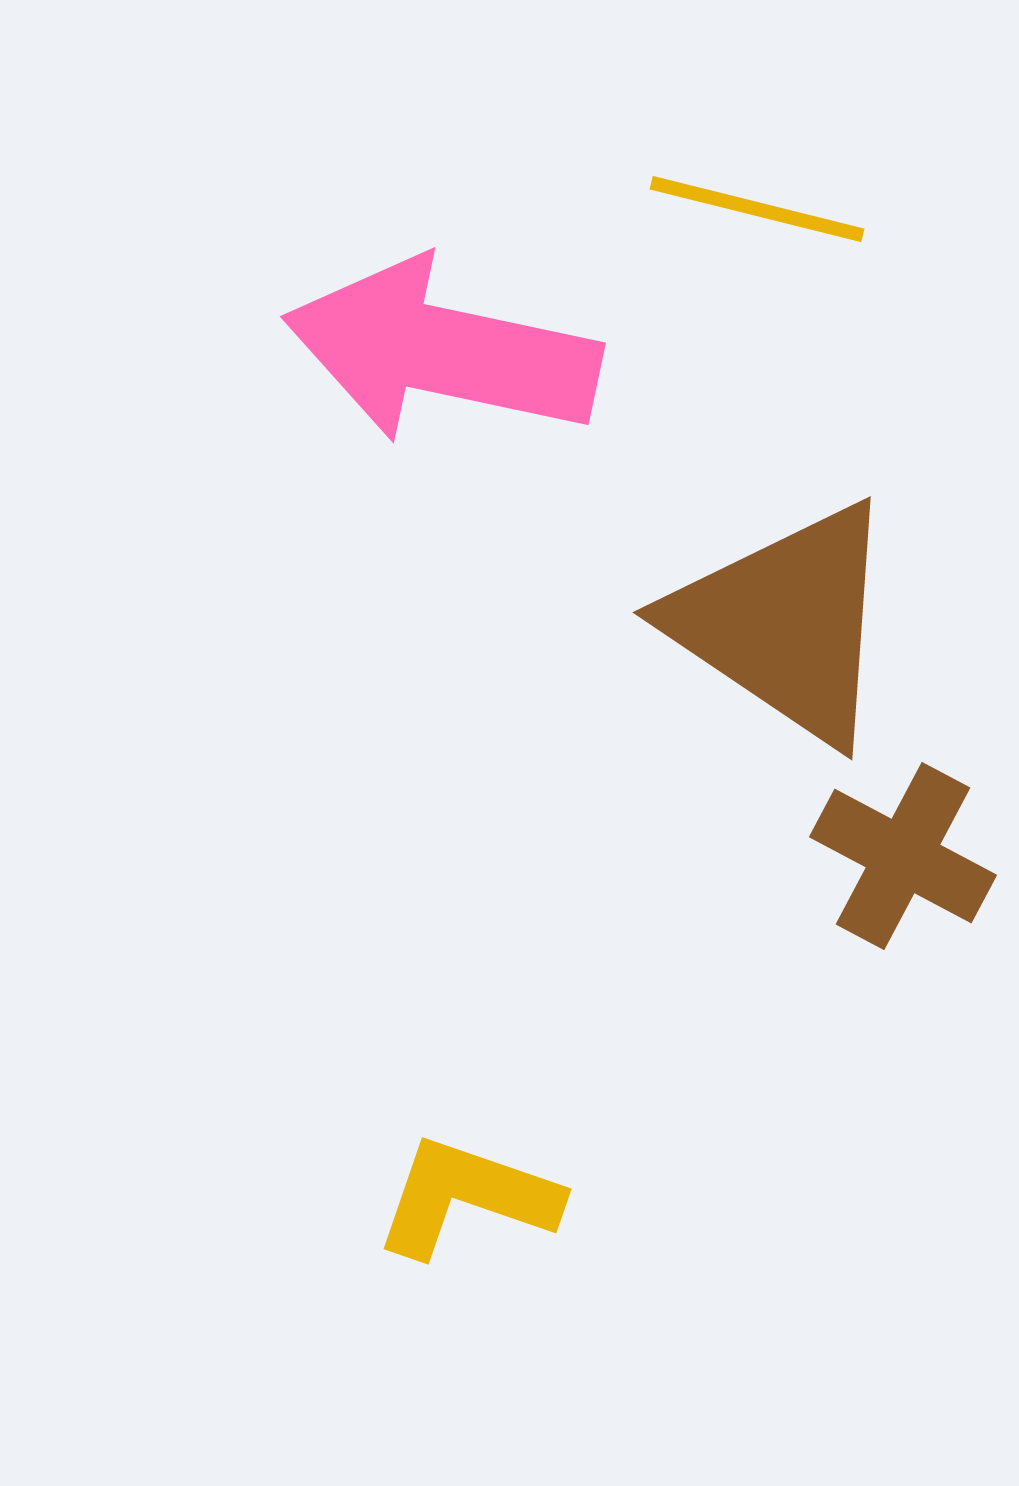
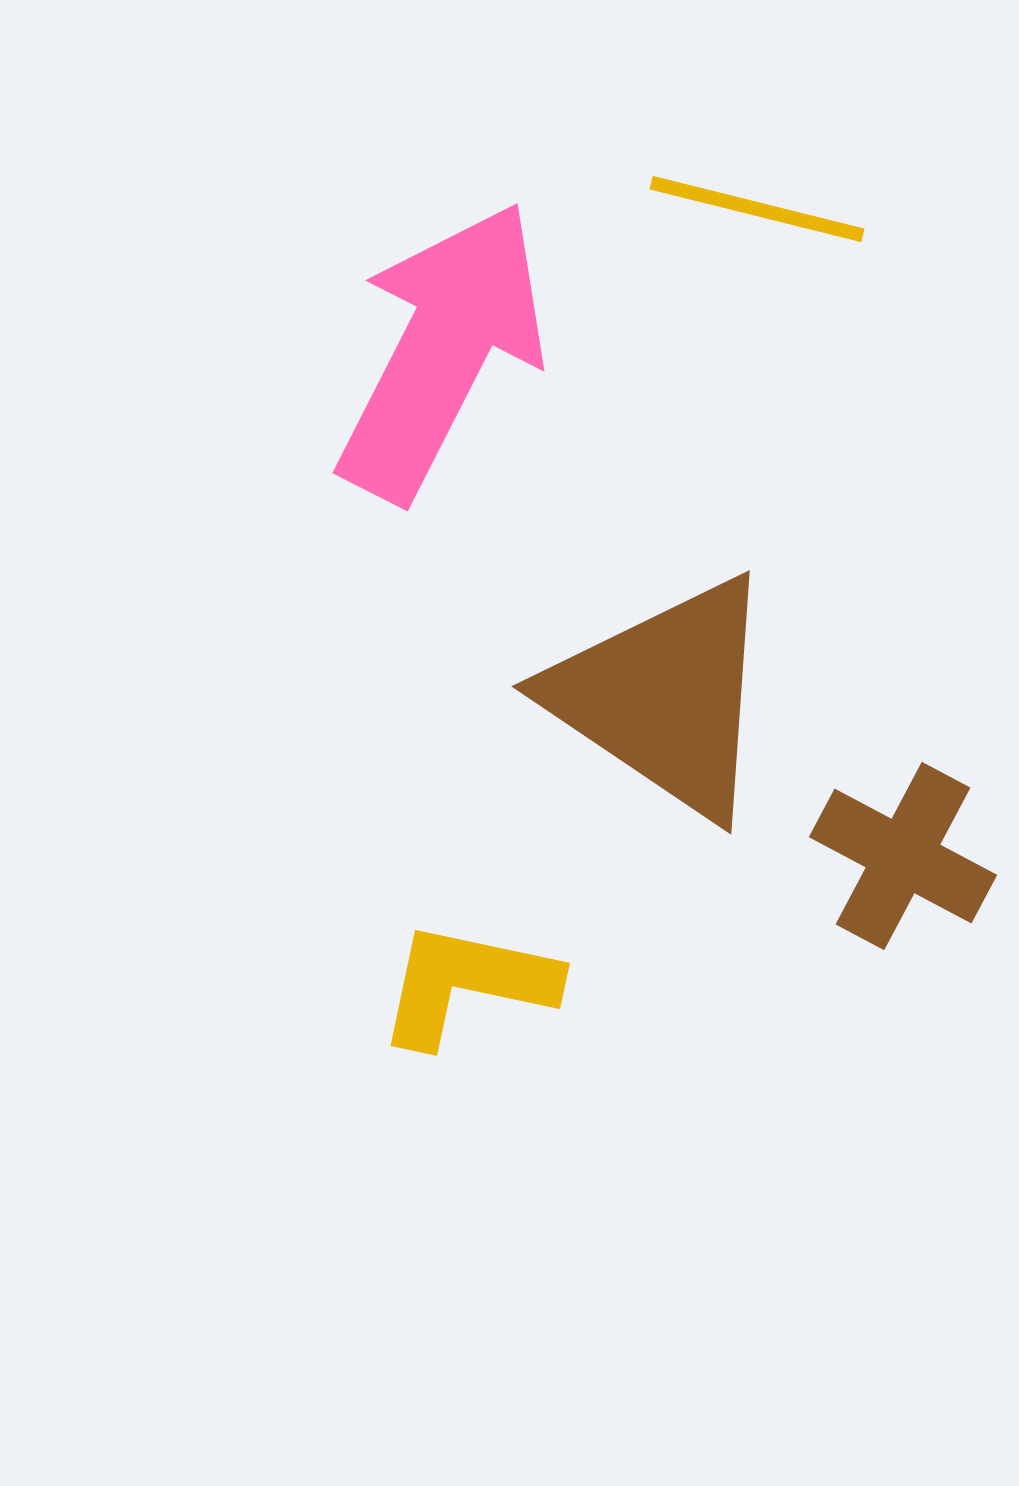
pink arrow: rotated 105 degrees clockwise
brown triangle: moved 121 px left, 74 px down
yellow L-shape: moved 213 px up; rotated 7 degrees counterclockwise
